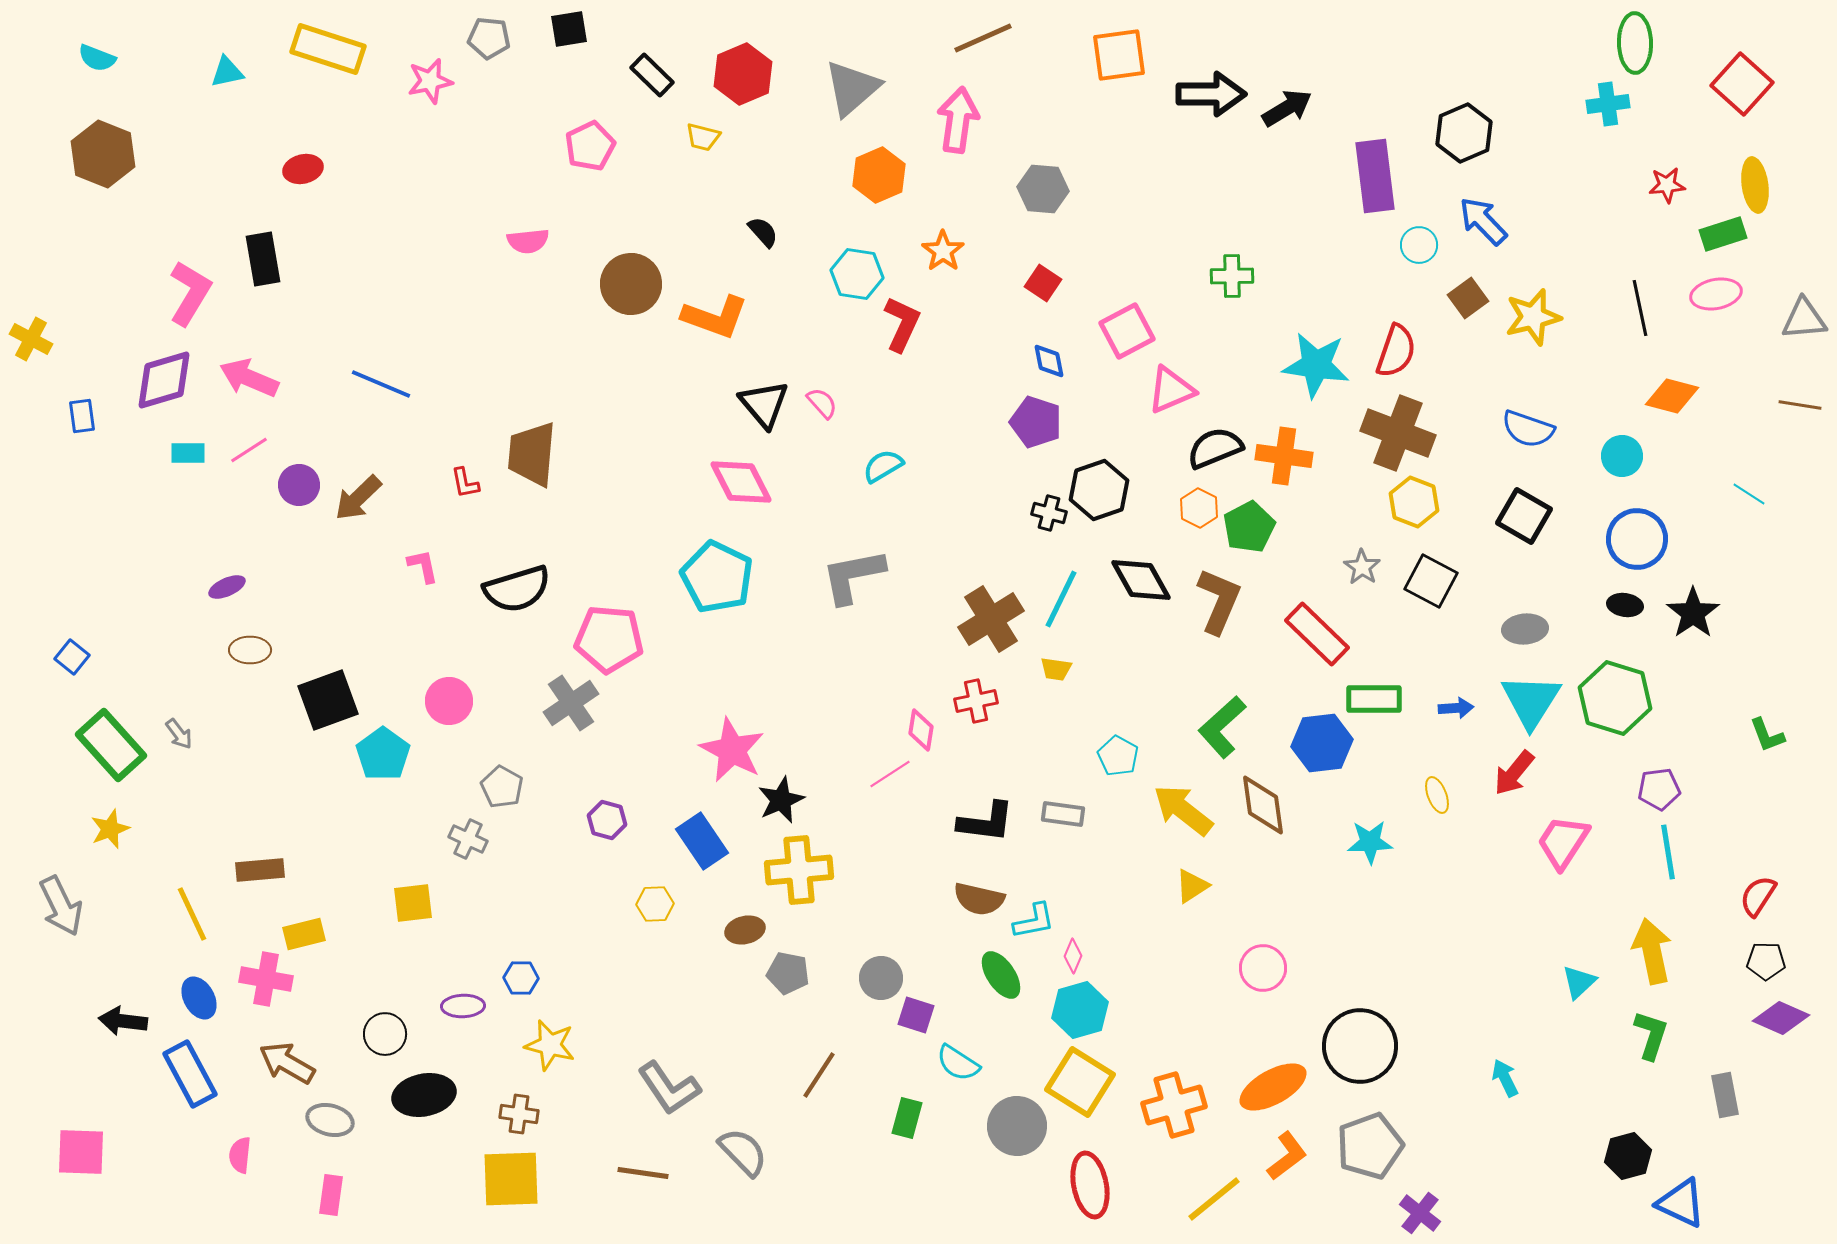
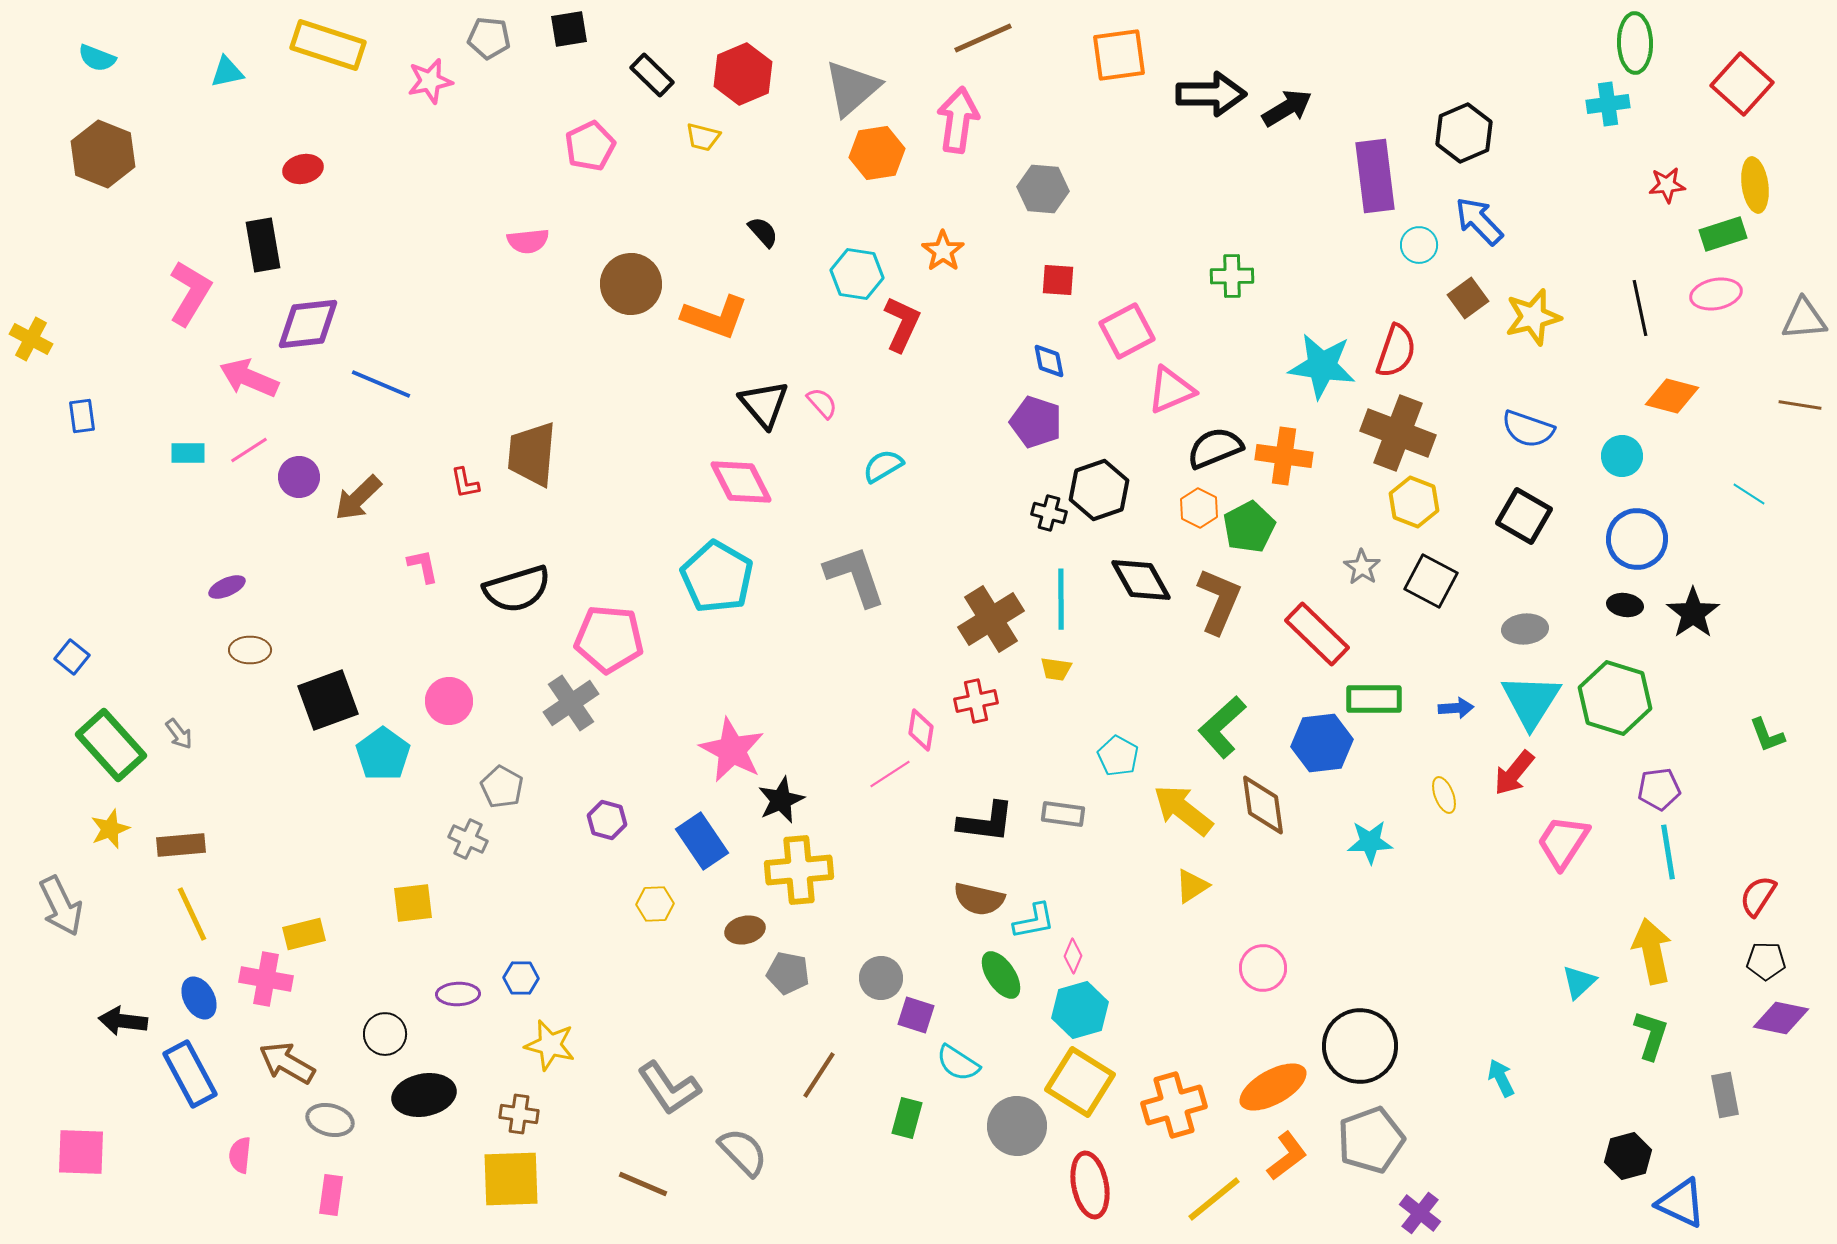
yellow rectangle at (328, 49): moved 4 px up
orange hexagon at (879, 175): moved 2 px left, 22 px up; rotated 14 degrees clockwise
blue arrow at (1483, 221): moved 4 px left
black rectangle at (263, 259): moved 14 px up
red square at (1043, 283): moved 15 px right, 3 px up; rotated 30 degrees counterclockwise
cyan star at (1316, 365): moved 6 px right, 1 px down
purple diamond at (164, 380): moved 144 px right, 56 px up; rotated 10 degrees clockwise
purple circle at (299, 485): moved 8 px up
gray L-shape at (853, 576): moved 2 px right; rotated 82 degrees clockwise
cyan pentagon at (717, 577): rotated 4 degrees clockwise
cyan line at (1061, 599): rotated 26 degrees counterclockwise
yellow ellipse at (1437, 795): moved 7 px right
brown rectangle at (260, 870): moved 79 px left, 25 px up
purple ellipse at (463, 1006): moved 5 px left, 12 px up
purple diamond at (1781, 1018): rotated 12 degrees counterclockwise
cyan arrow at (1505, 1078): moved 4 px left
gray pentagon at (1370, 1146): moved 1 px right, 6 px up
brown line at (643, 1173): moved 11 px down; rotated 15 degrees clockwise
